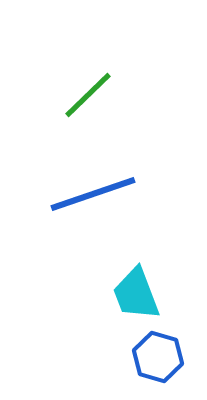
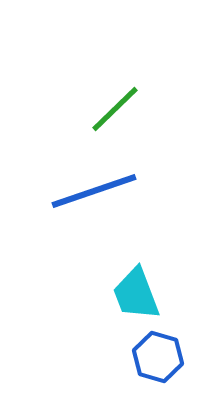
green line: moved 27 px right, 14 px down
blue line: moved 1 px right, 3 px up
